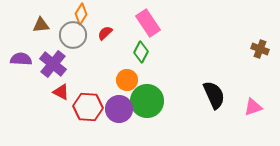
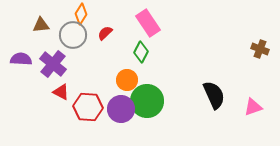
purple circle: moved 2 px right
